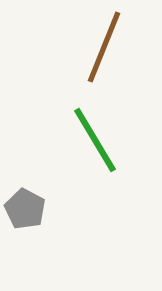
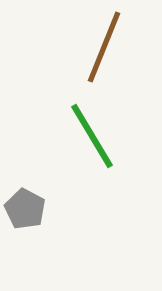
green line: moved 3 px left, 4 px up
